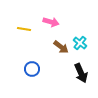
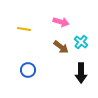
pink arrow: moved 10 px right
cyan cross: moved 1 px right, 1 px up
blue circle: moved 4 px left, 1 px down
black arrow: rotated 24 degrees clockwise
